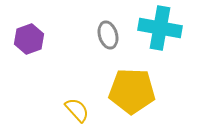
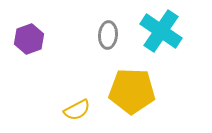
cyan cross: moved 1 px right, 3 px down; rotated 24 degrees clockwise
gray ellipse: rotated 20 degrees clockwise
yellow semicircle: rotated 104 degrees clockwise
